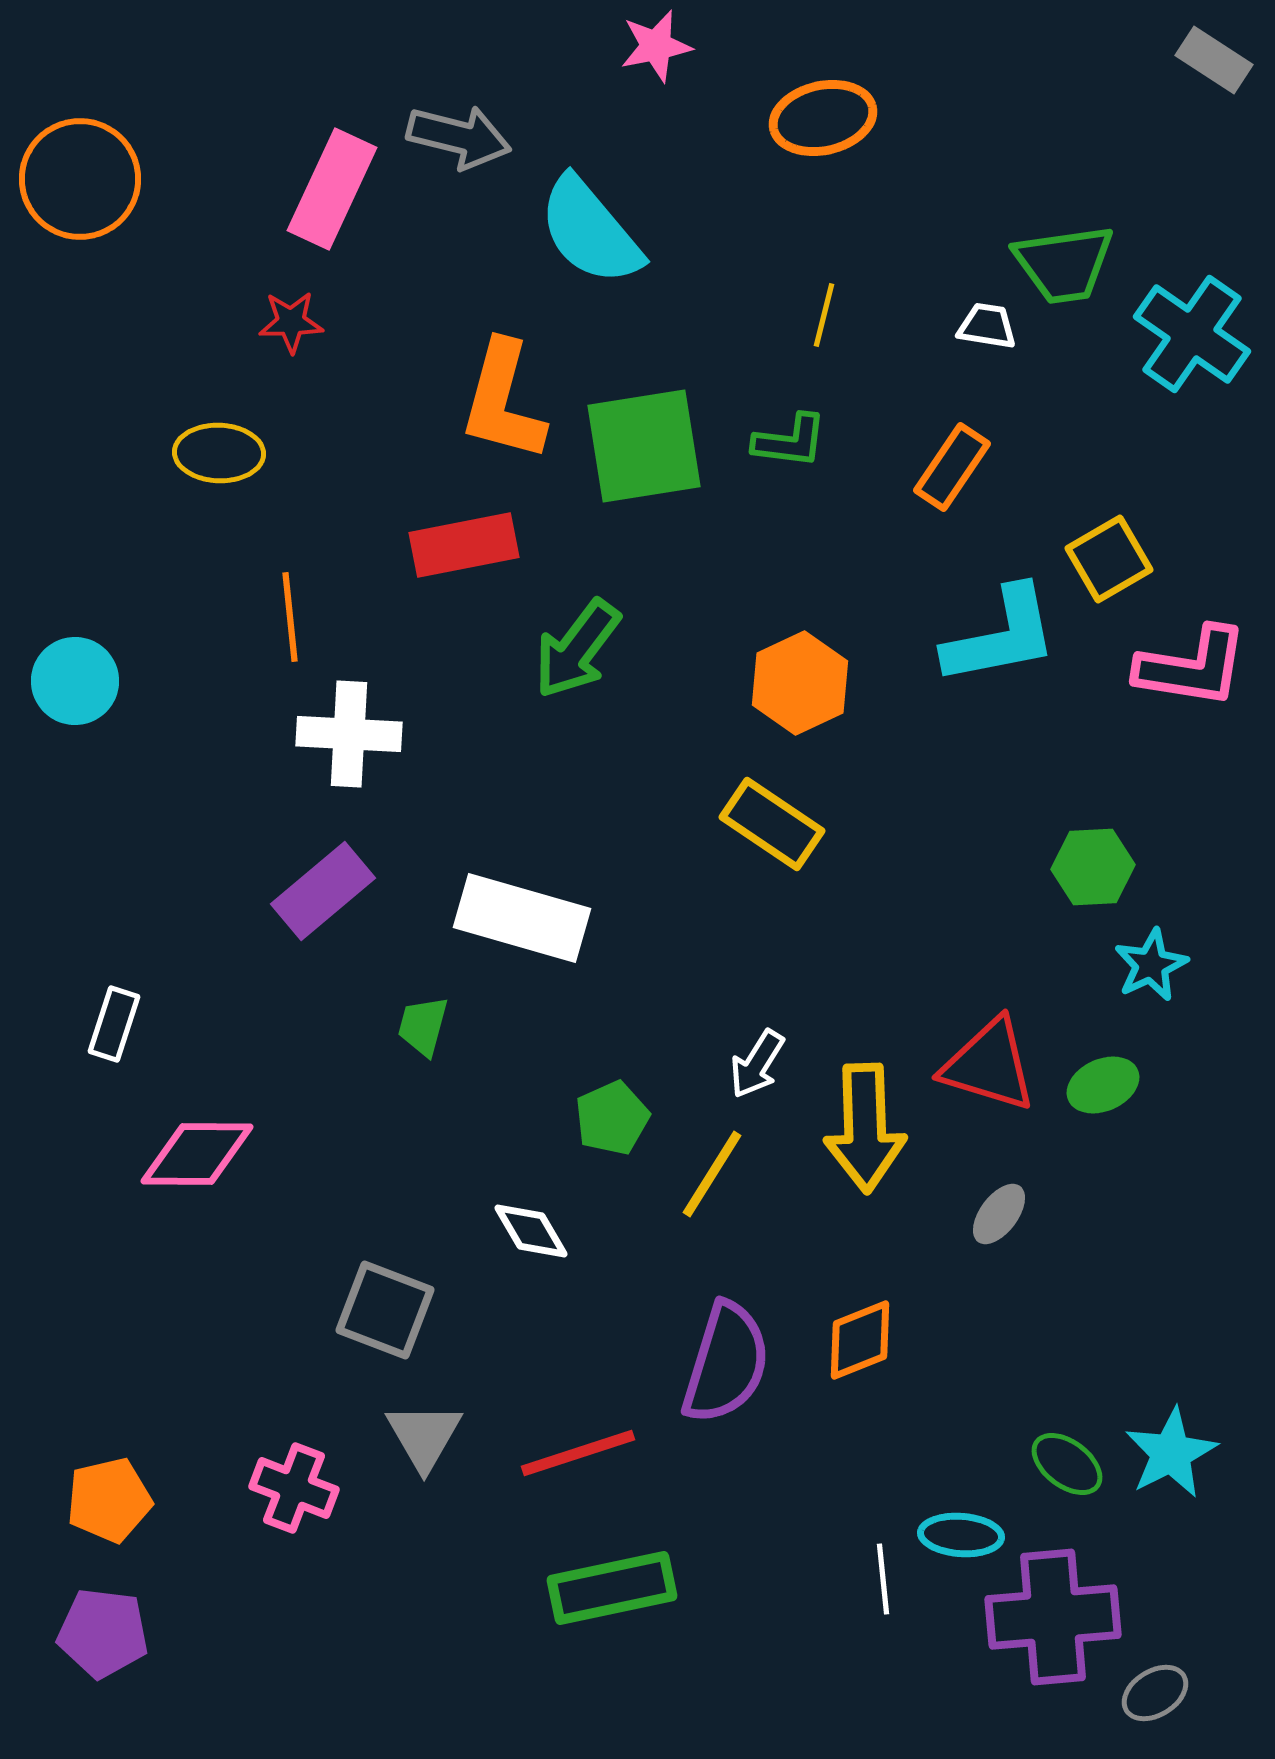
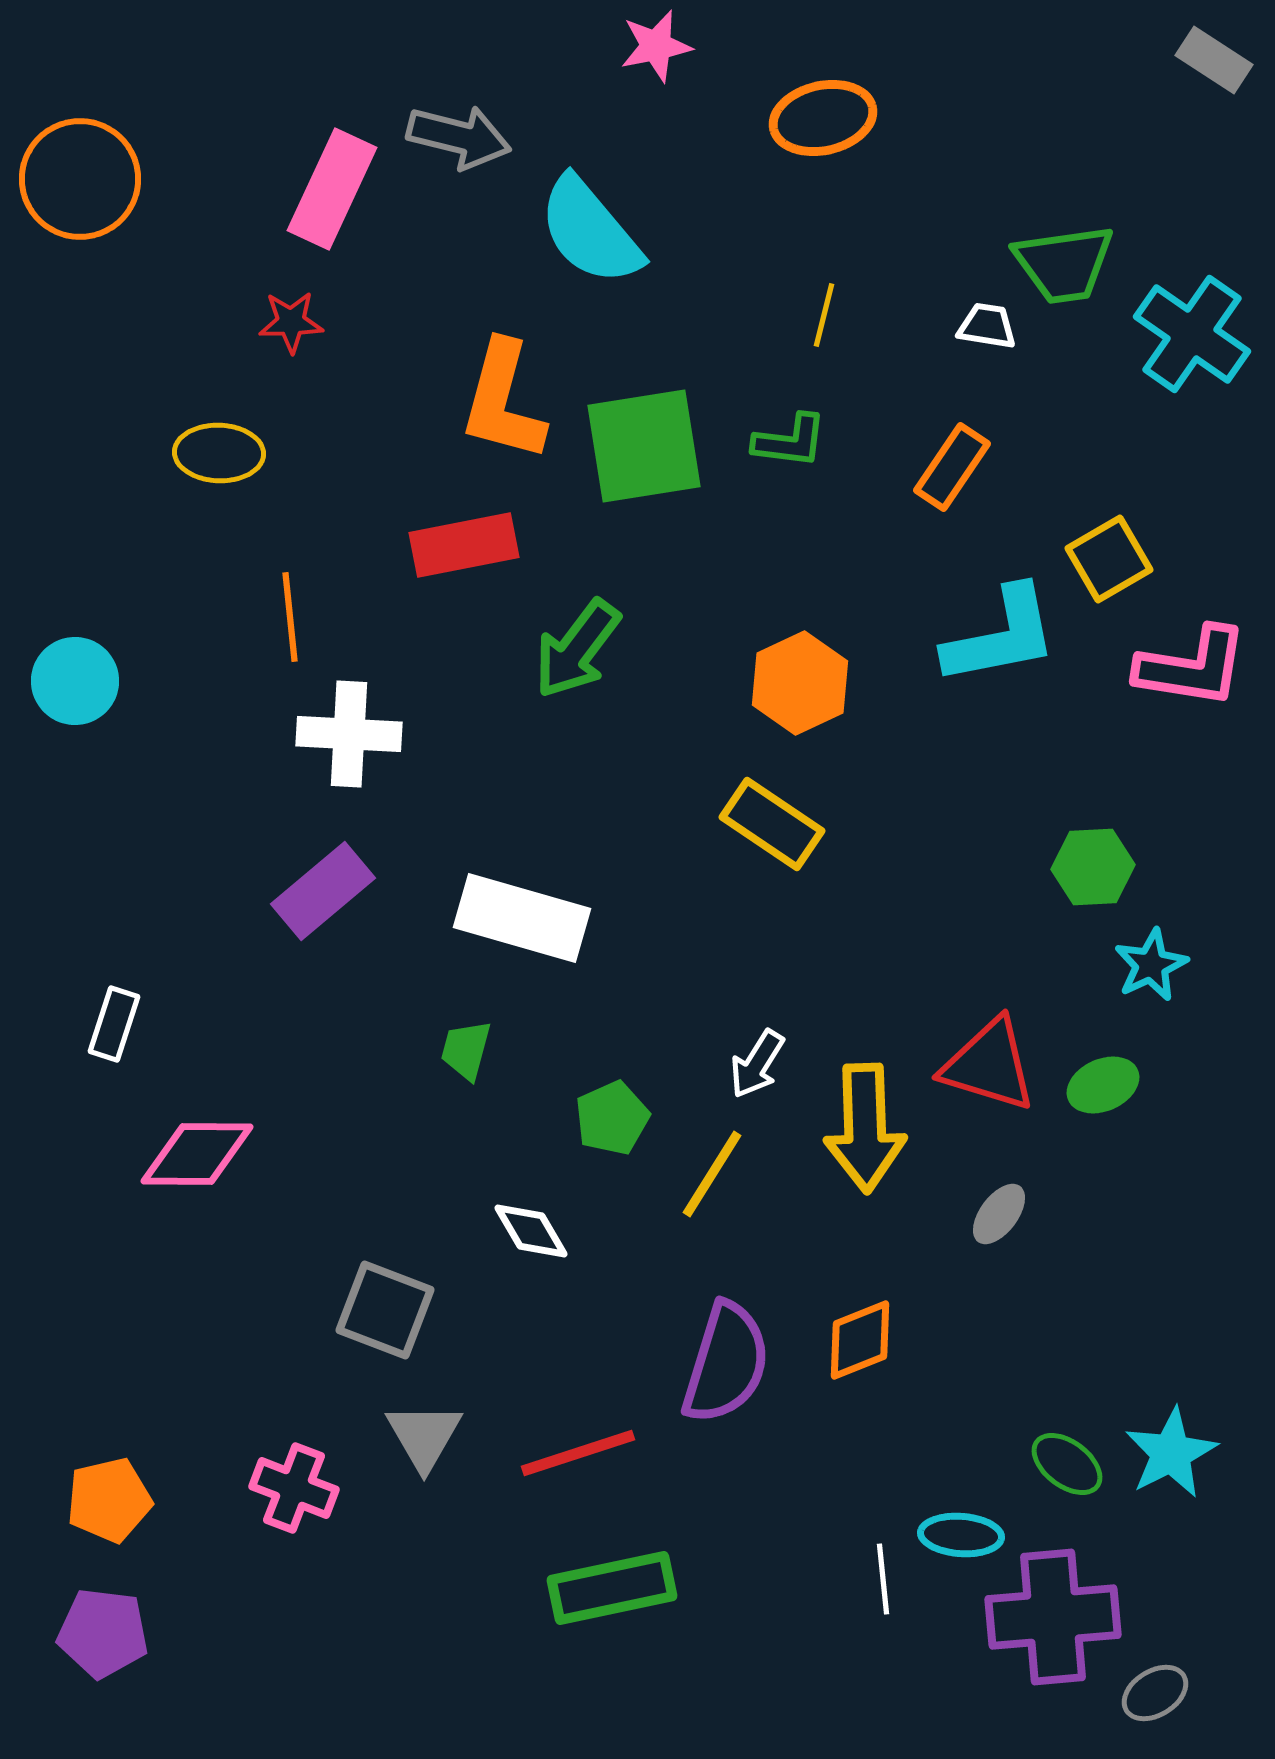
green trapezoid at (423, 1026): moved 43 px right, 24 px down
